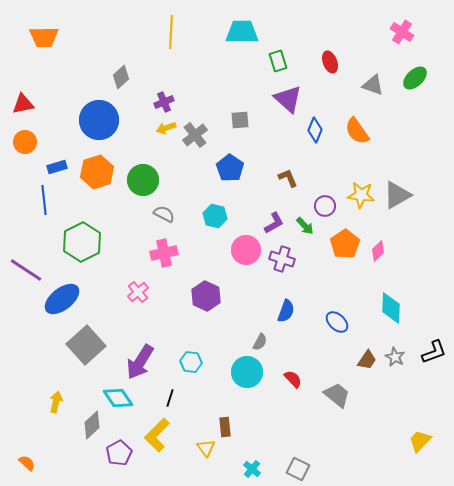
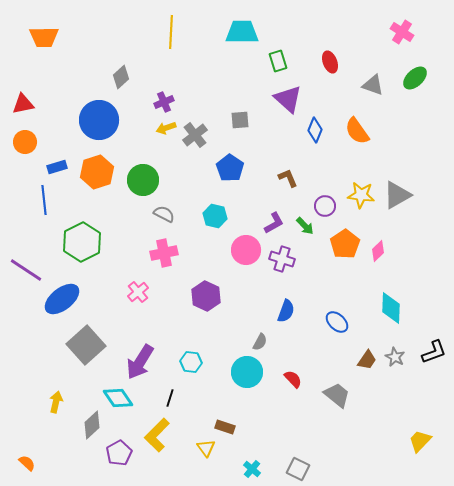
brown rectangle at (225, 427): rotated 66 degrees counterclockwise
